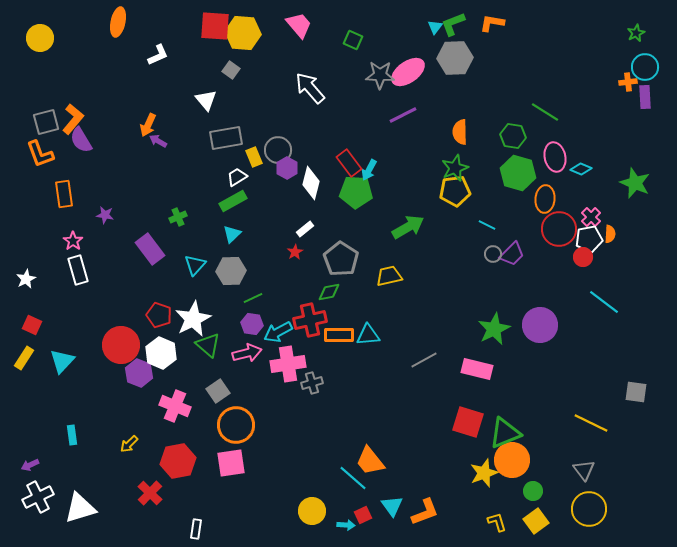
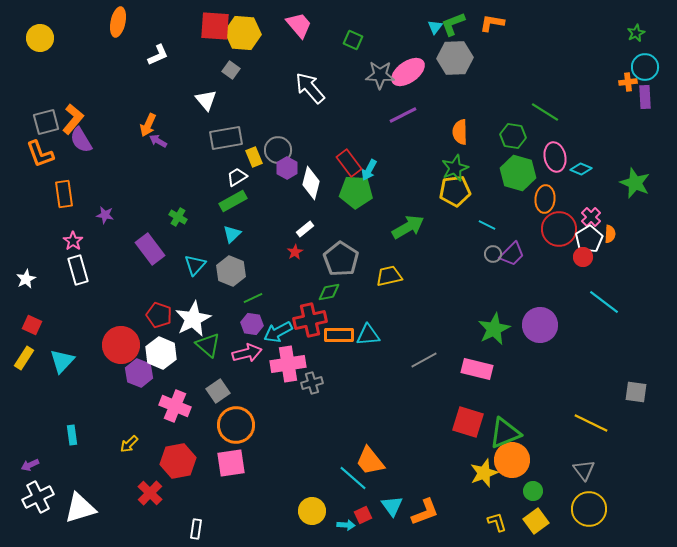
green cross at (178, 217): rotated 36 degrees counterclockwise
white pentagon at (589, 239): rotated 20 degrees counterclockwise
gray hexagon at (231, 271): rotated 24 degrees clockwise
